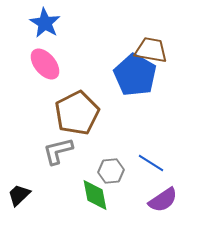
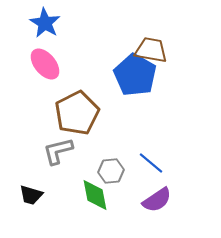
blue line: rotated 8 degrees clockwise
black trapezoid: moved 12 px right; rotated 120 degrees counterclockwise
purple semicircle: moved 6 px left
